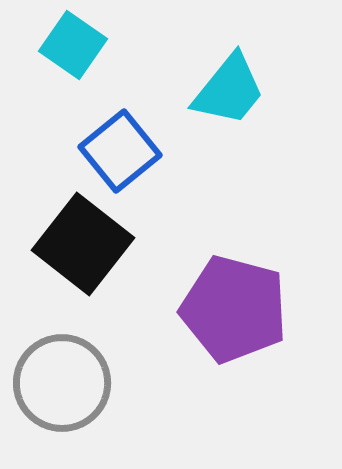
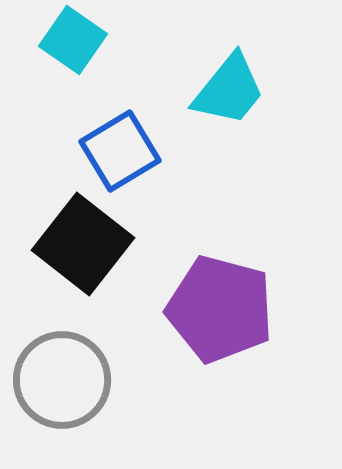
cyan square: moved 5 px up
blue square: rotated 8 degrees clockwise
purple pentagon: moved 14 px left
gray circle: moved 3 px up
